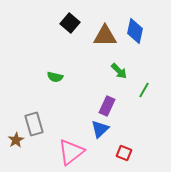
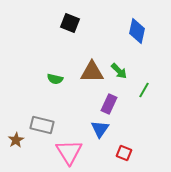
black square: rotated 18 degrees counterclockwise
blue diamond: moved 2 px right
brown triangle: moved 13 px left, 36 px down
green semicircle: moved 2 px down
purple rectangle: moved 2 px right, 2 px up
gray rectangle: moved 8 px right, 1 px down; rotated 60 degrees counterclockwise
blue triangle: rotated 12 degrees counterclockwise
pink triangle: moved 2 px left; rotated 24 degrees counterclockwise
